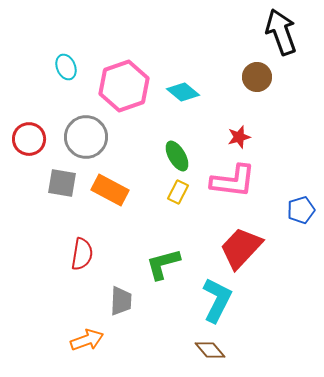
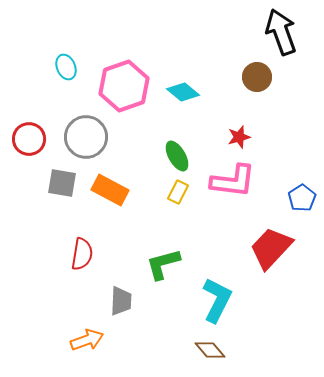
blue pentagon: moved 1 px right, 12 px up; rotated 16 degrees counterclockwise
red trapezoid: moved 30 px right
